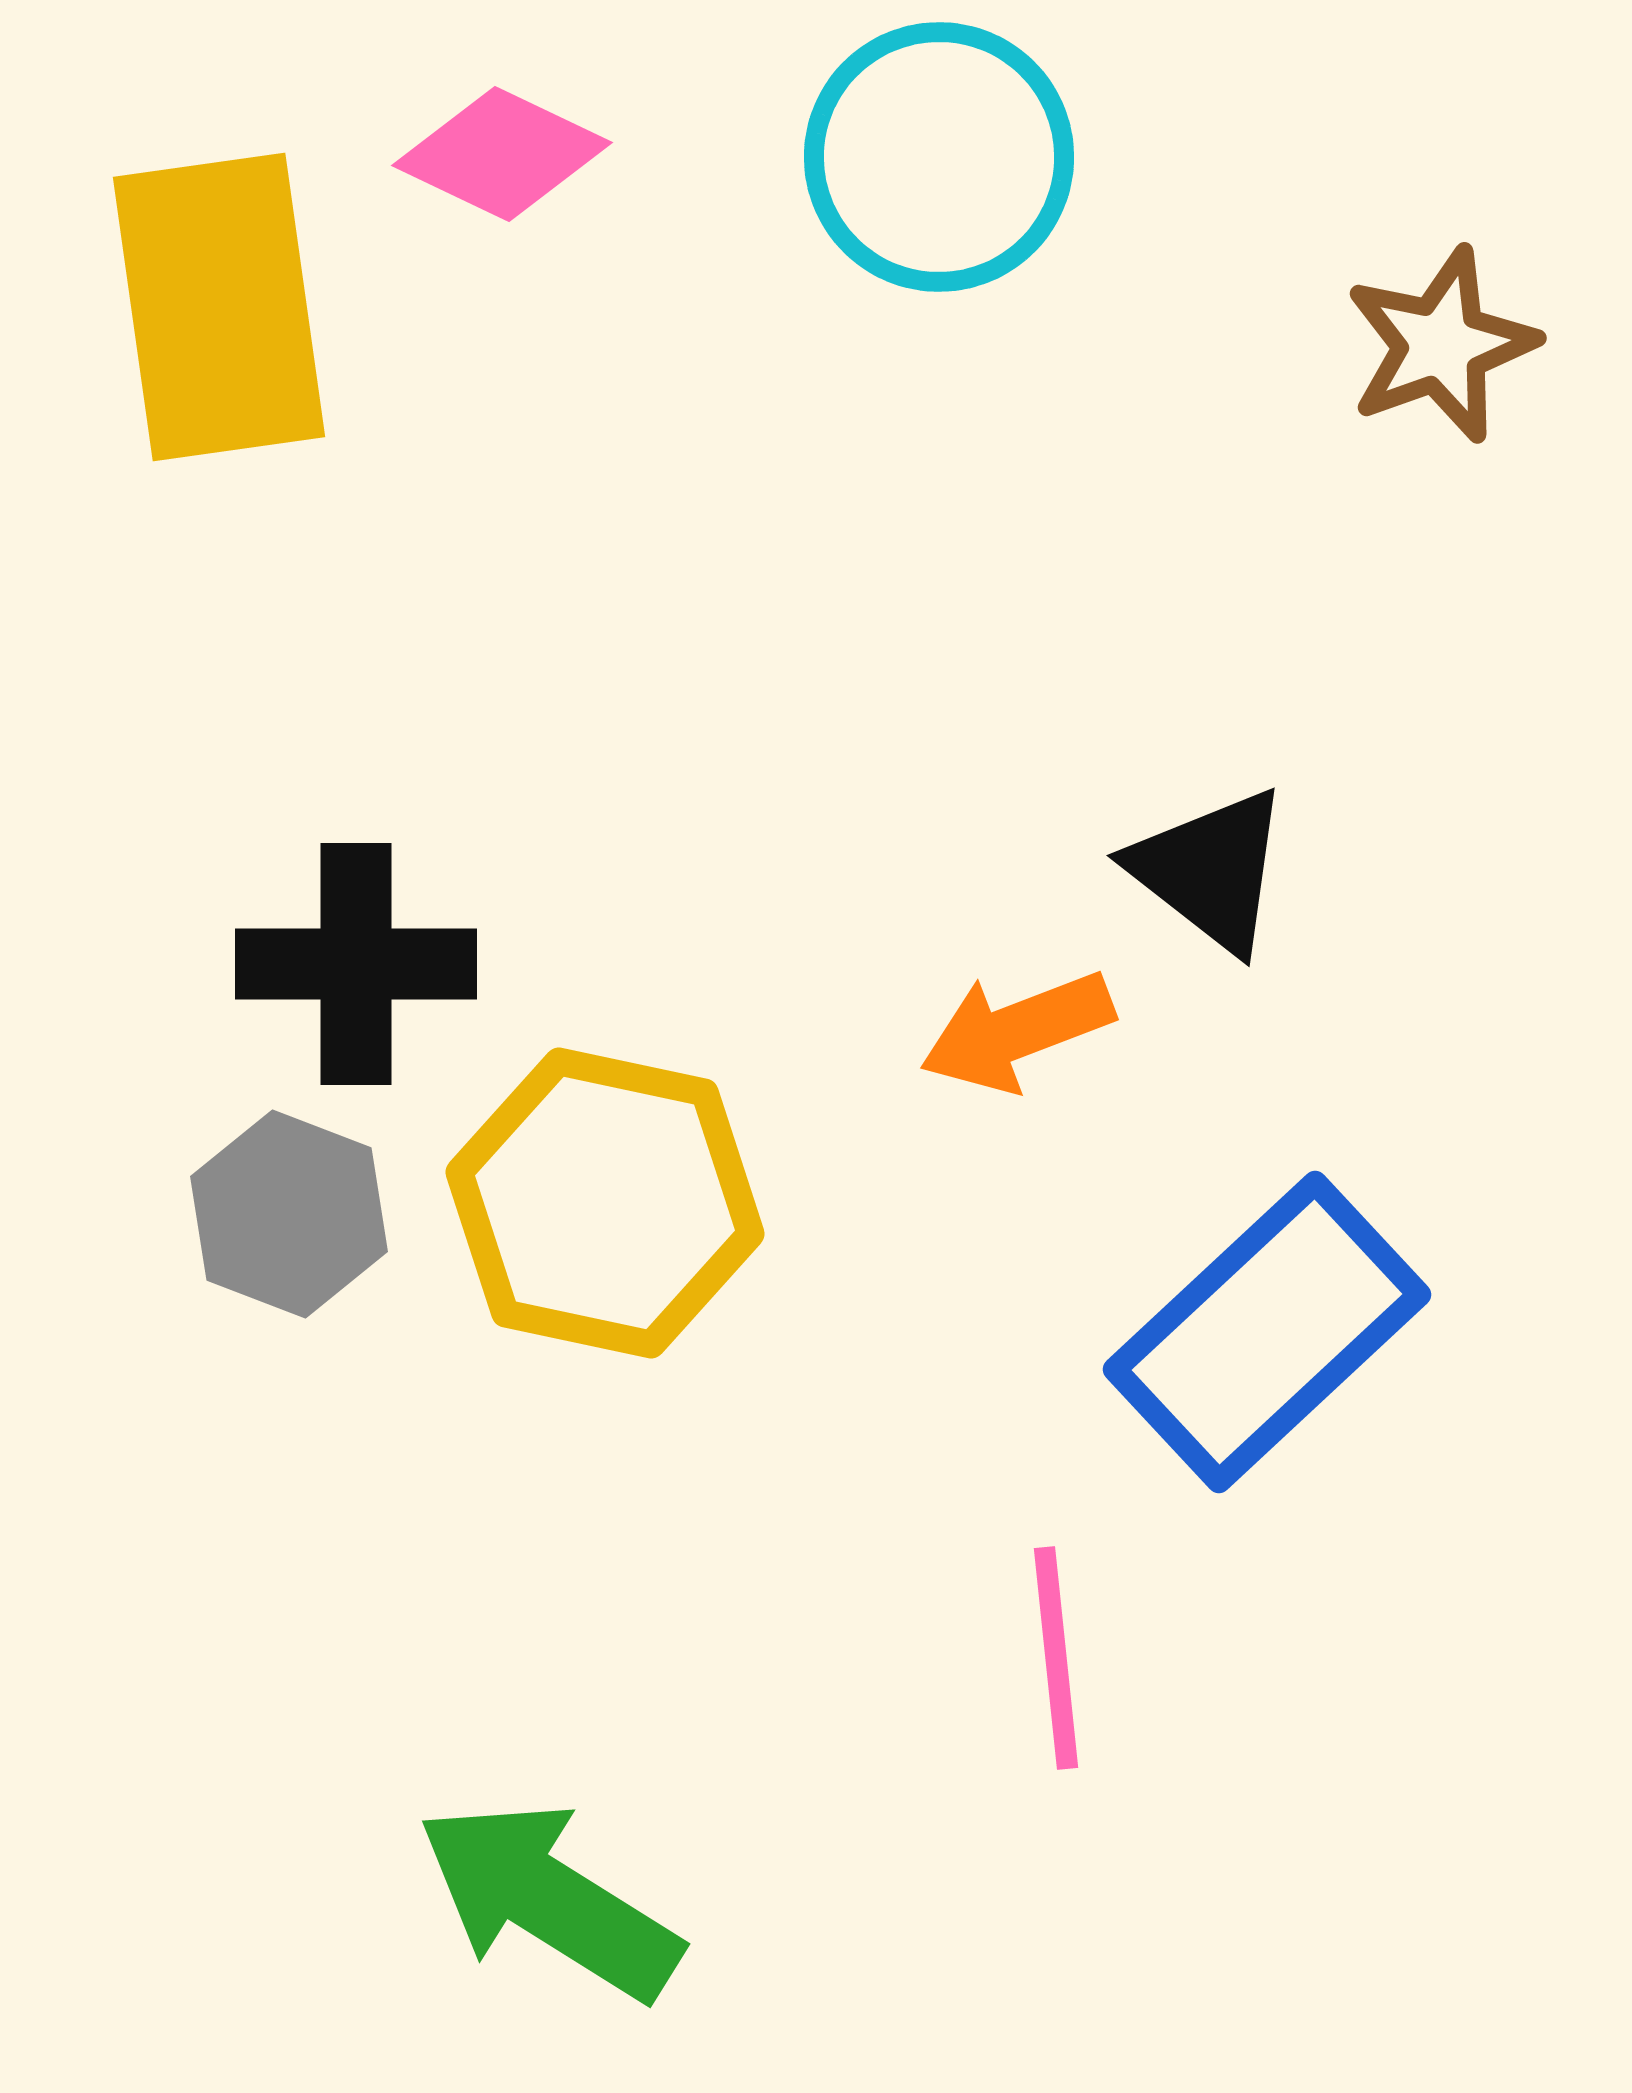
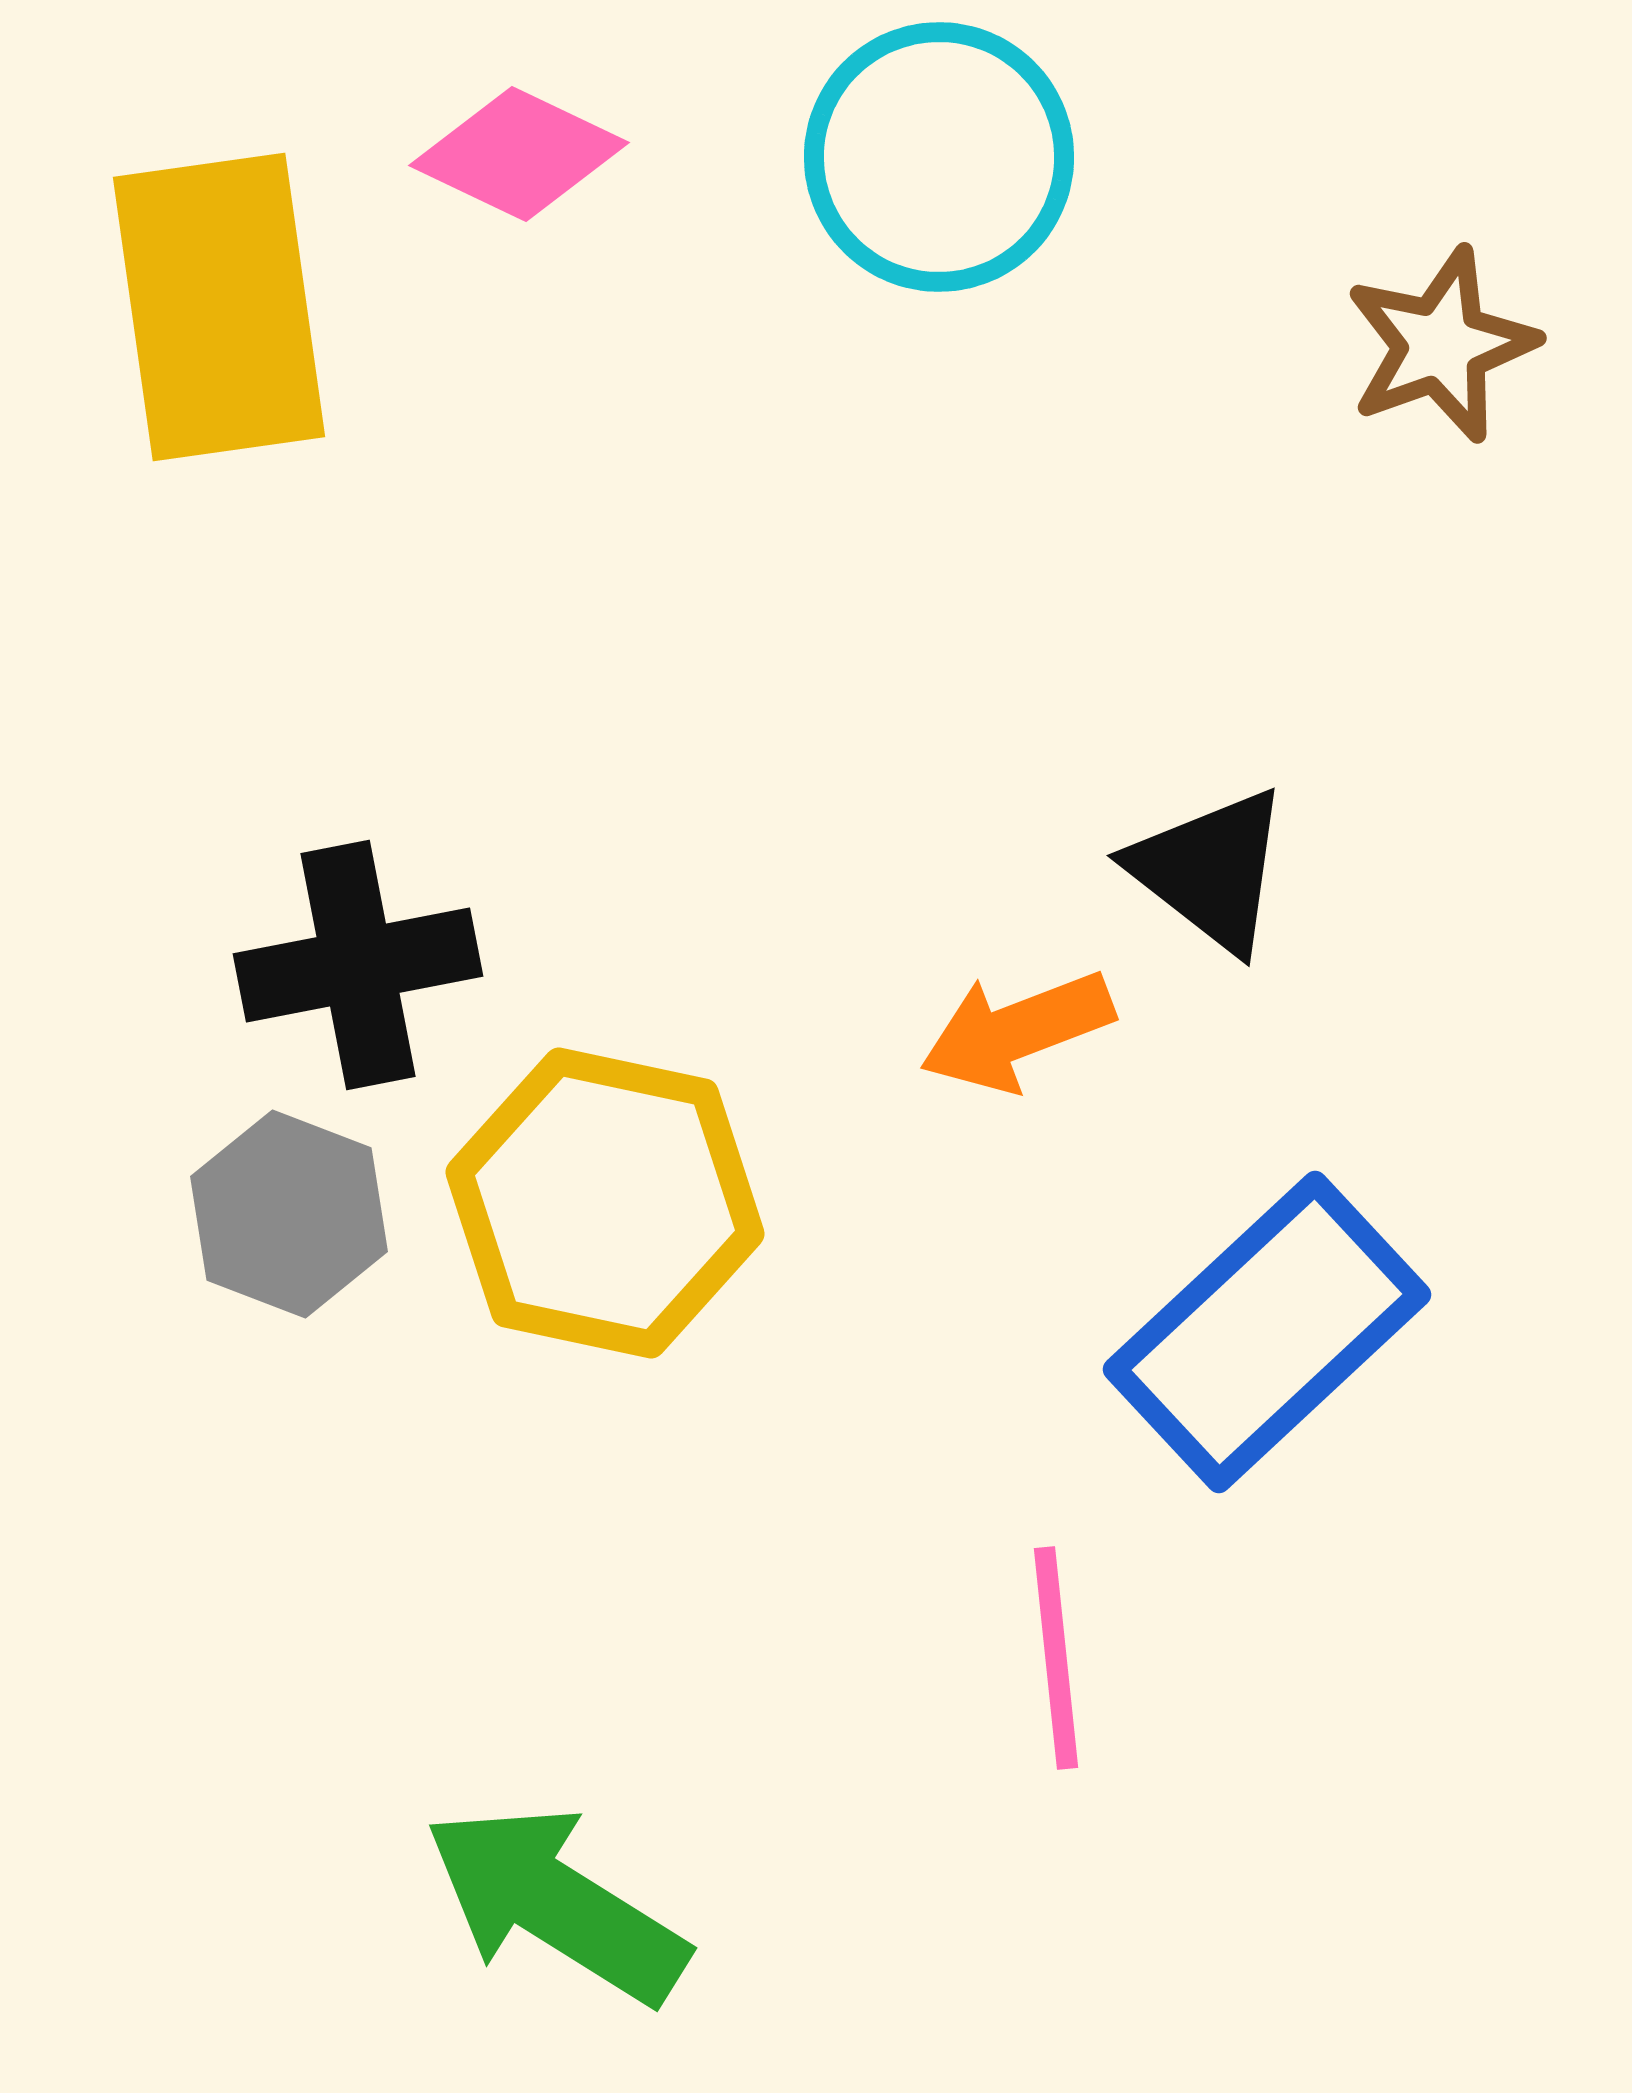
pink diamond: moved 17 px right
black cross: moved 2 px right, 1 px down; rotated 11 degrees counterclockwise
green arrow: moved 7 px right, 4 px down
